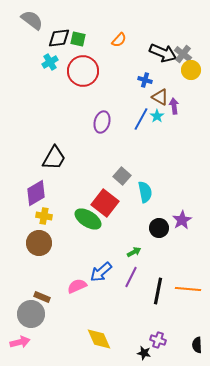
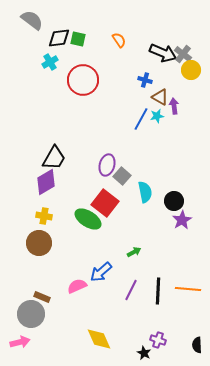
orange semicircle: rotated 77 degrees counterclockwise
red circle: moved 9 px down
cyan star: rotated 24 degrees clockwise
purple ellipse: moved 5 px right, 43 px down
purple diamond: moved 10 px right, 11 px up
black circle: moved 15 px right, 27 px up
purple line: moved 13 px down
black line: rotated 8 degrees counterclockwise
black star: rotated 16 degrees clockwise
